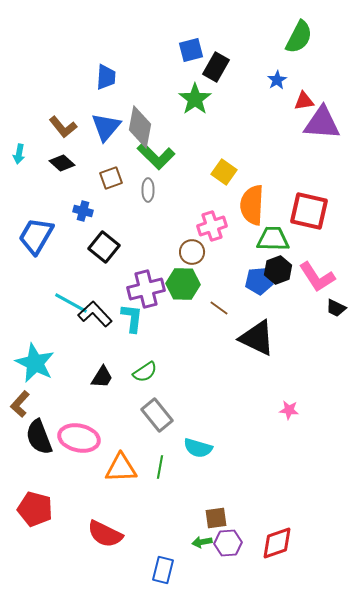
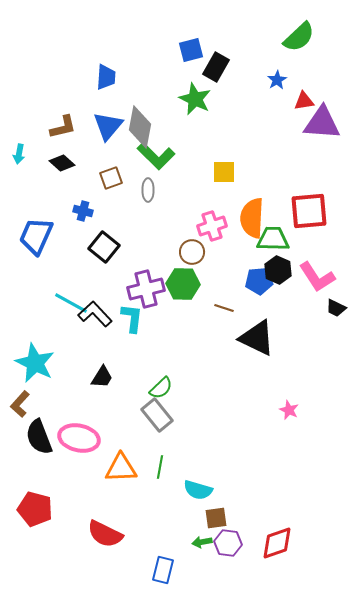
green semicircle at (299, 37): rotated 20 degrees clockwise
green star at (195, 99): rotated 12 degrees counterclockwise
brown L-shape at (63, 127): rotated 64 degrees counterclockwise
blue triangle at (106, 127): moved 2 px right, 1 px up
yellow square at (224, 172): rotated 35 degrees counterclockwise
orange semicircle at (252, 205): moved 13 px down
red square at (309, 211): rotated 18 degrees counterclockwise
blue trapezoid at (36, 236): rotated 6 degrees counterclockwise
black hexagon at (278, 270): rotated 16 degrees counterclockwise
brown line at (219, 308): moved 5 px right; rotated 18 degrees counterclockwise
green semicircle at (145, 372): moved 16 px right, 16 px down; rotated 10 degrees counterclockwise
pink star at (289, 410): rotated 18 degrees clockwise
cyan semicircle at (198, 448): moved 42 px down
purple hexagon at (228, 543): rotated 12 degrees clockwise
